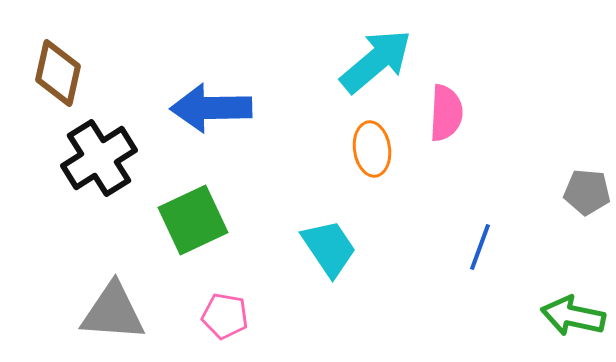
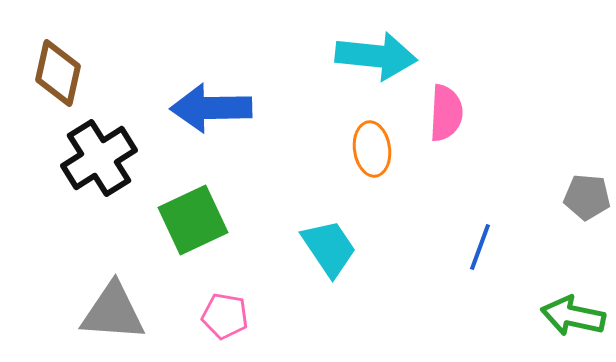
cyan arrow: moved 5 px up; rotated 46 degrees clockwise
gray pentagon: moved 5 px down
